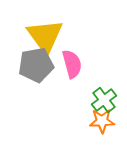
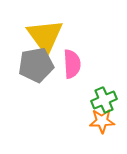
pink semicircle: rotated 12 degrees clockwise
green cross: rotated 15 degrees clockwise
